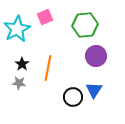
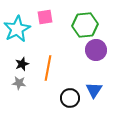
pink square: rotated 14 degrees clockwise
purple circle: moved 6 px up
black star: rotated 16 degrees clockwise
black circle: moved 3 px left, 1 px down
